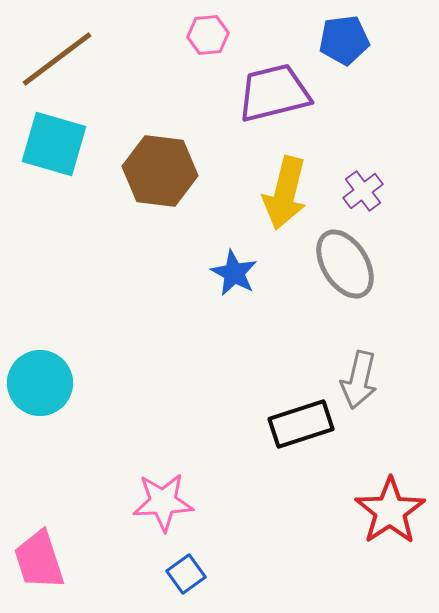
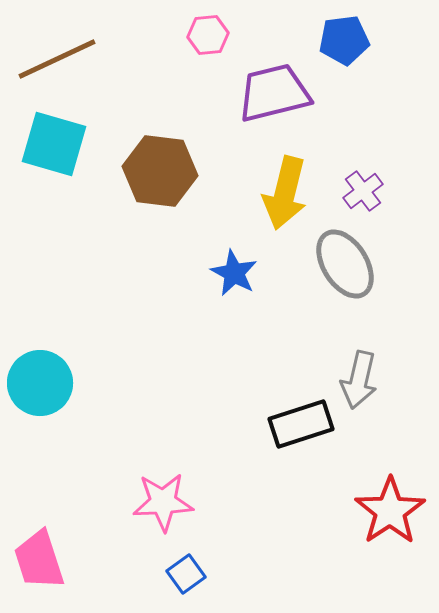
brown line: rotated 12 degrees clockwise
